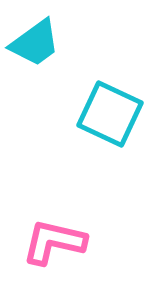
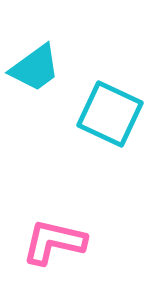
cyan trapezoid: moved 25 px down
